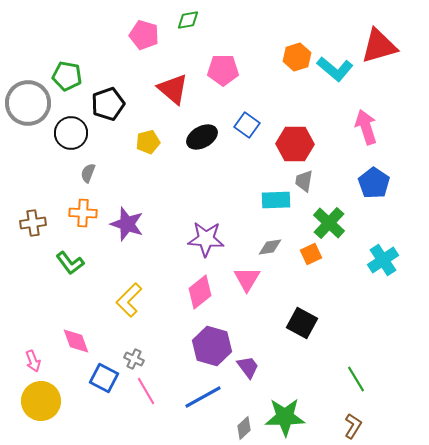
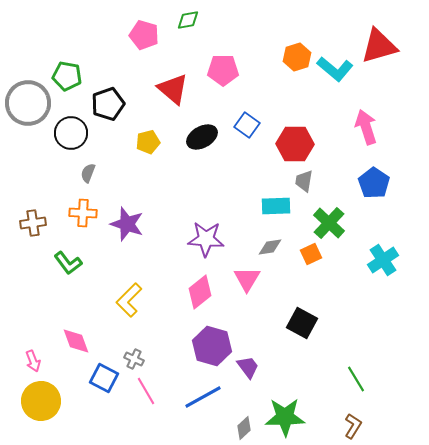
cyan rectangle at (276, 200): moved 6 px down
green L-shape at (70, 263): moved 2 px left
